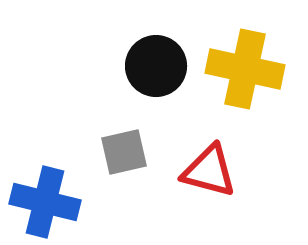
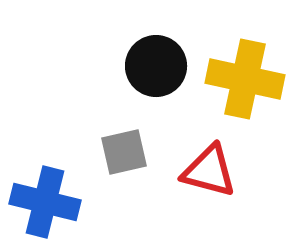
yellow cross: moved 10 px down
